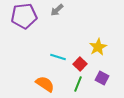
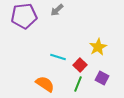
red square: moved 1 px down
